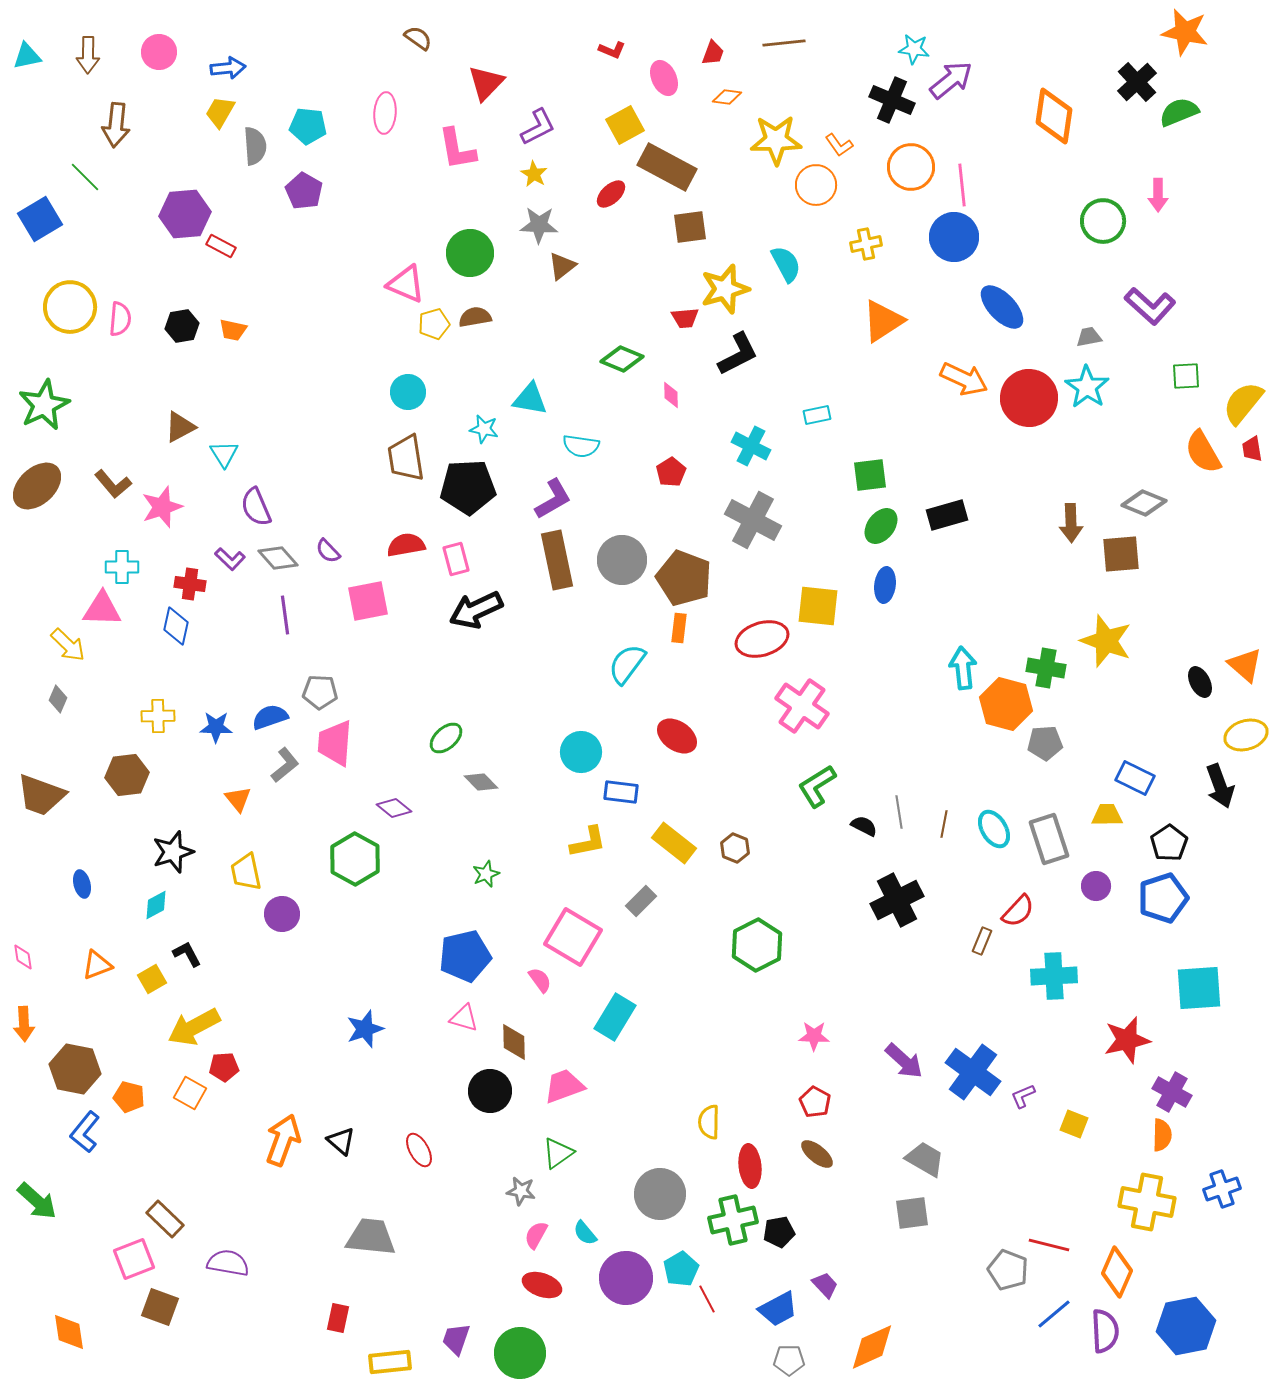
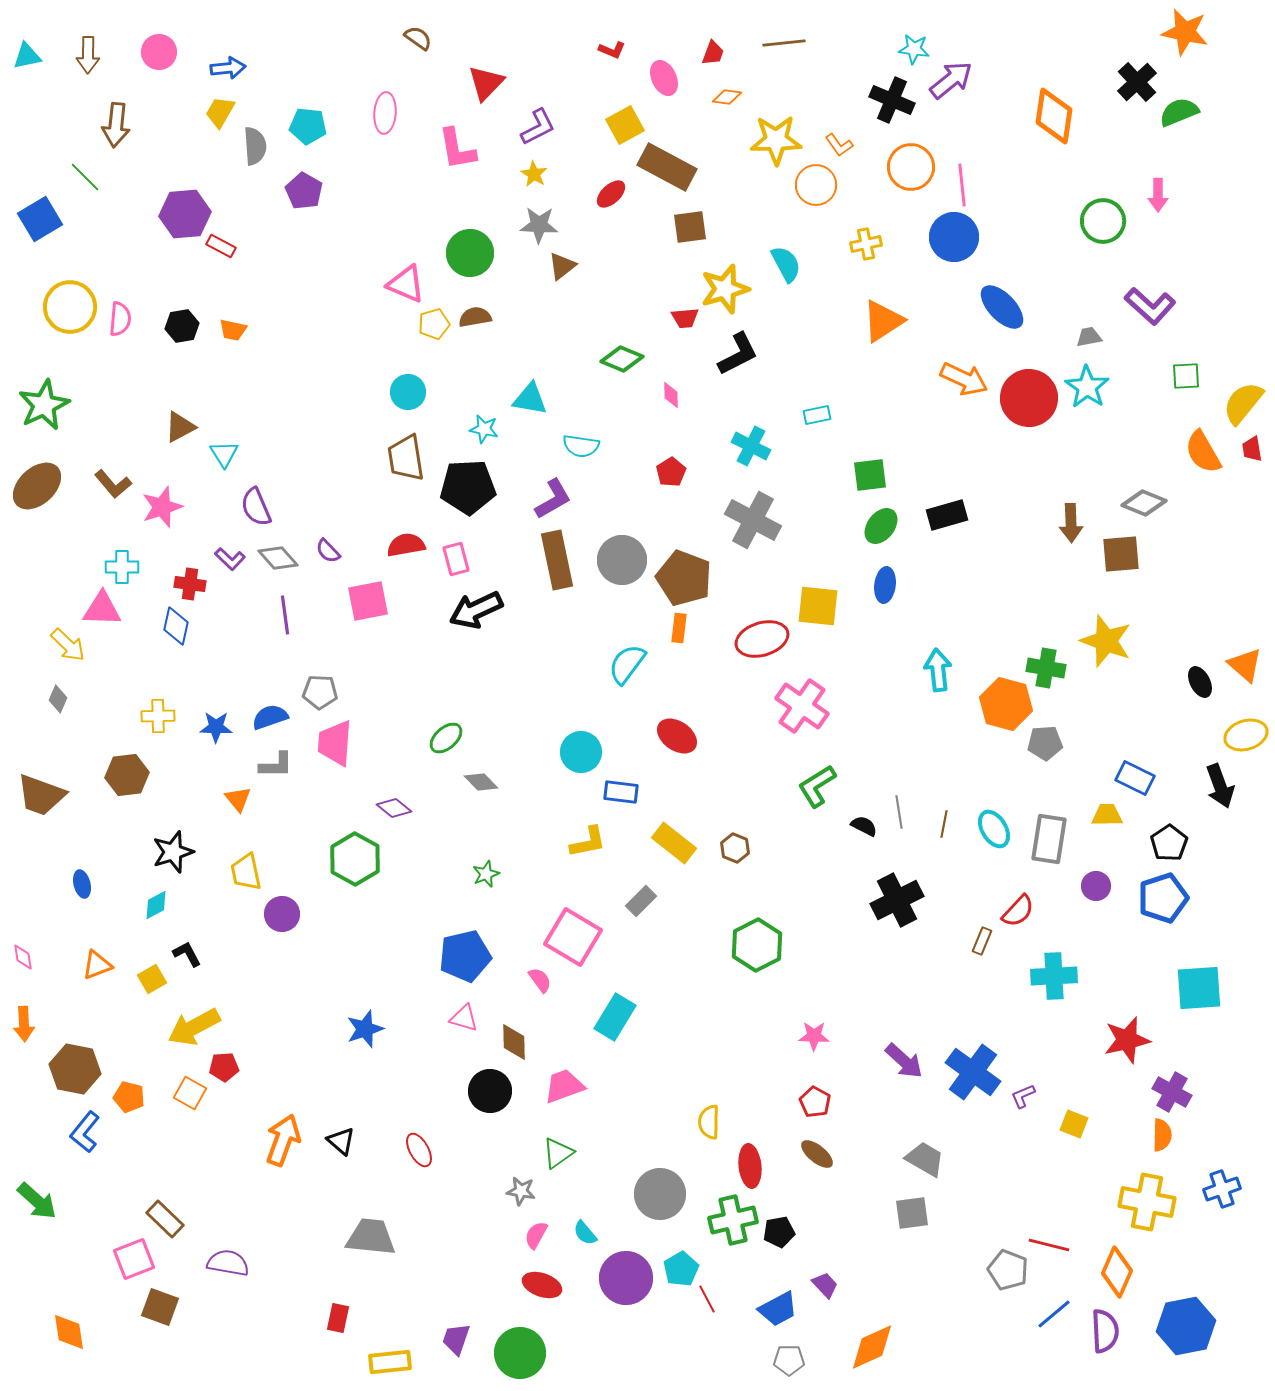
cyan arrow at (963, 668): moved 25 px left, 2 px down
gray L-shape at (285, 765): moved 9 px left; rotated 39 degrees clockwise
gray rectangle at (1049, 839): rotated 27 degrees clockwise
